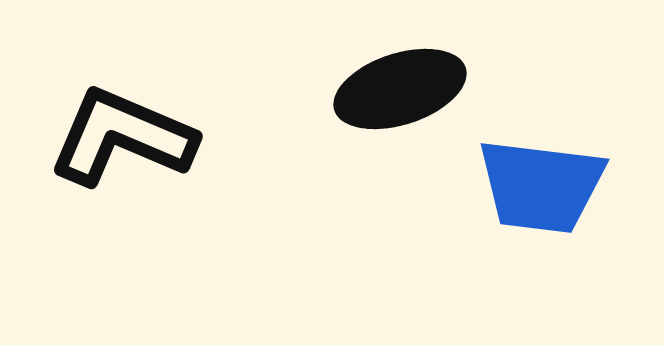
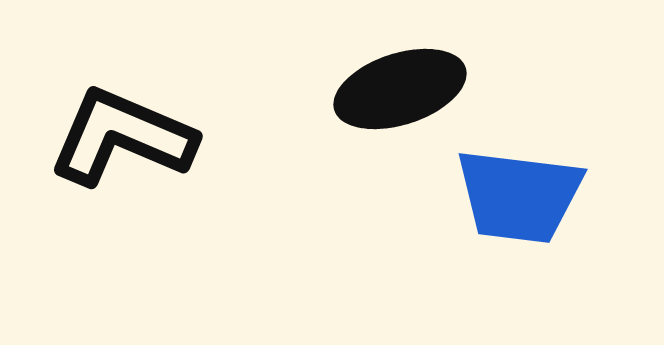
blue trapezoid: moved 22 px left, 10 px down
